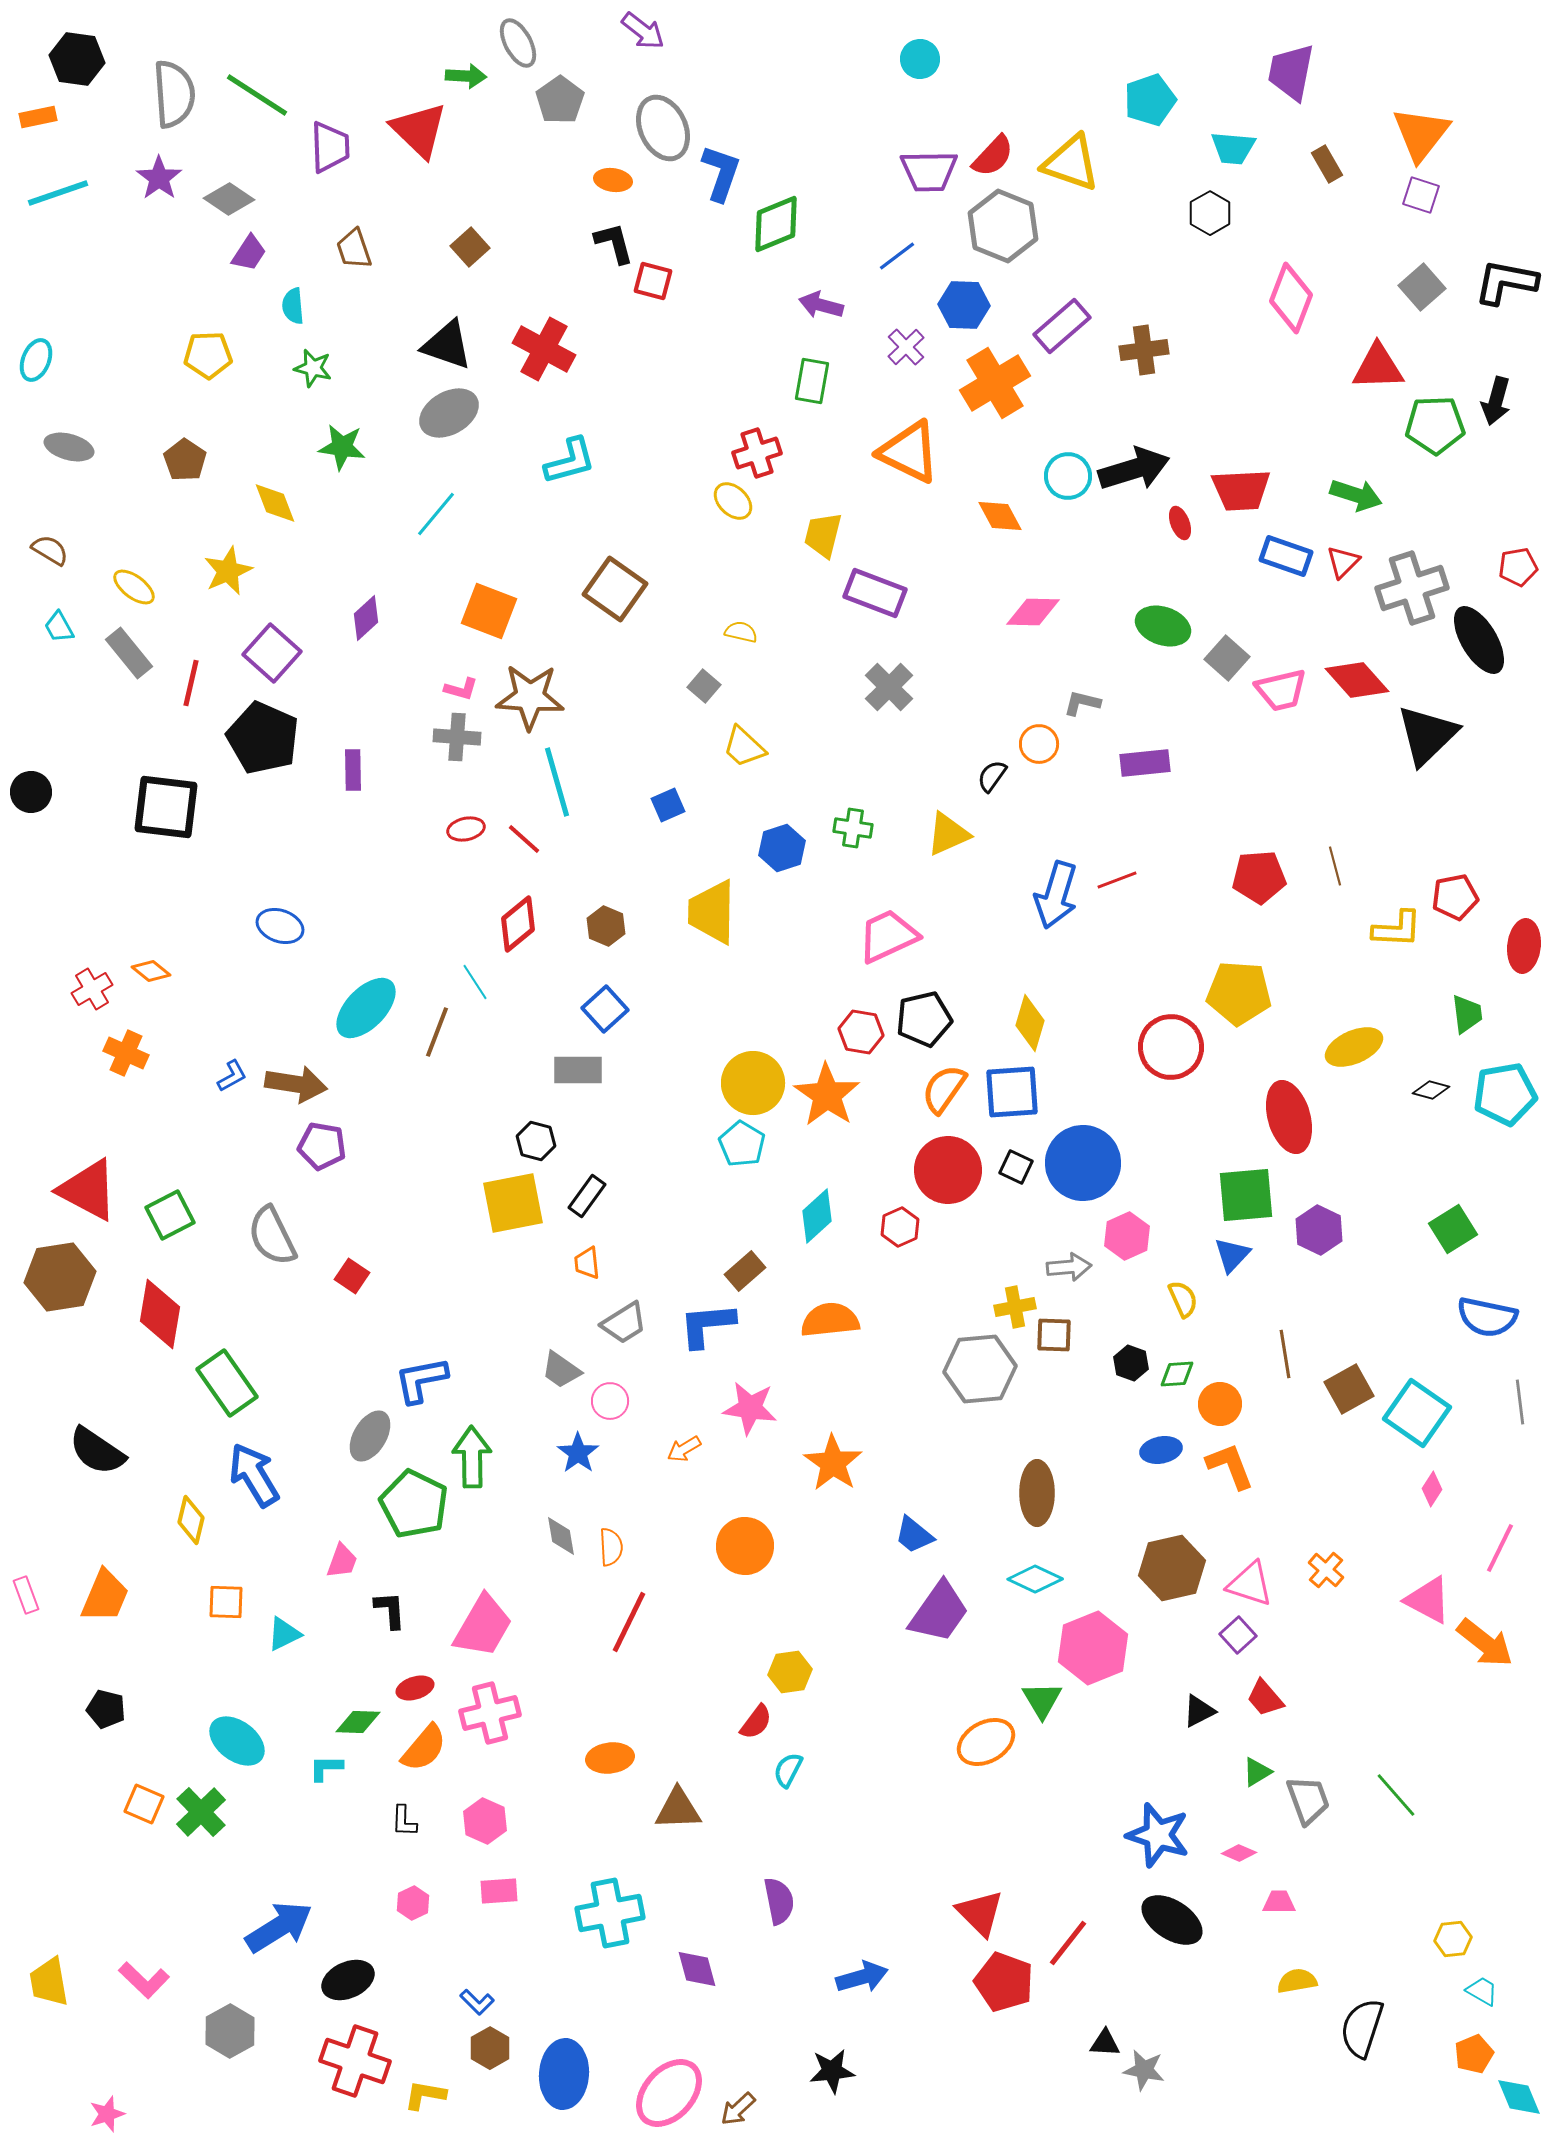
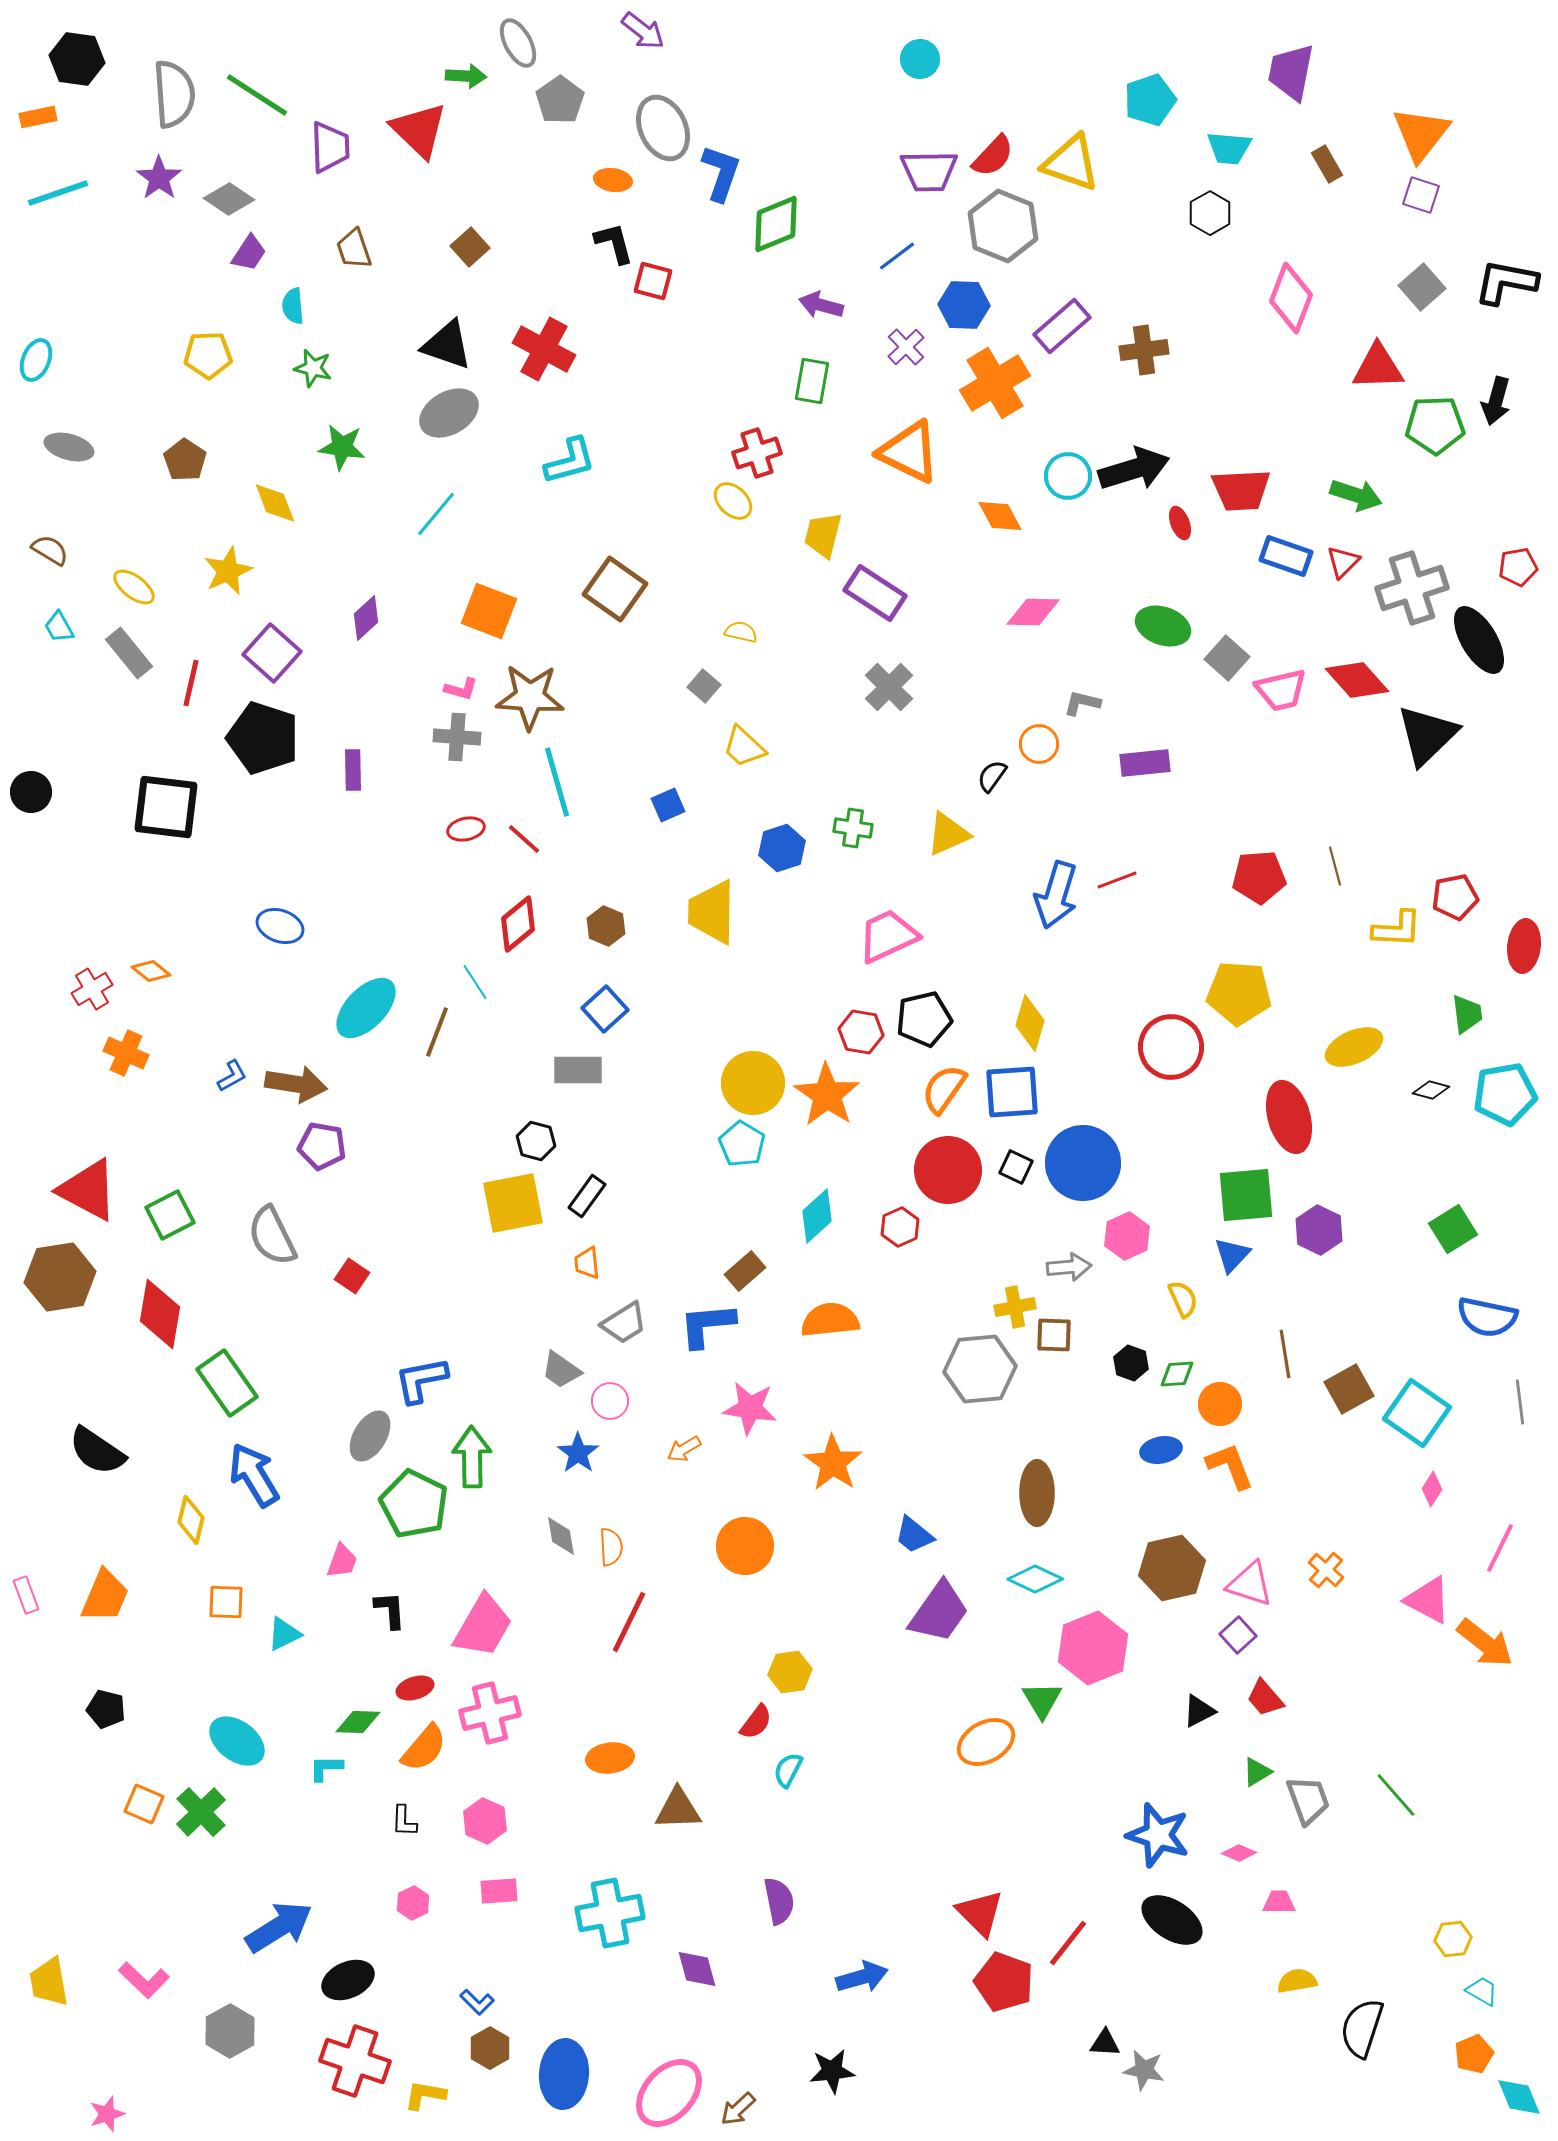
cyan trapezoid at (1233, 148): moved 4 px left
purple rectangle at (875, 593): rotated 12 degrees clockwise
black pentagon at (263, 738): rotated 6 degrees counterclockwise
